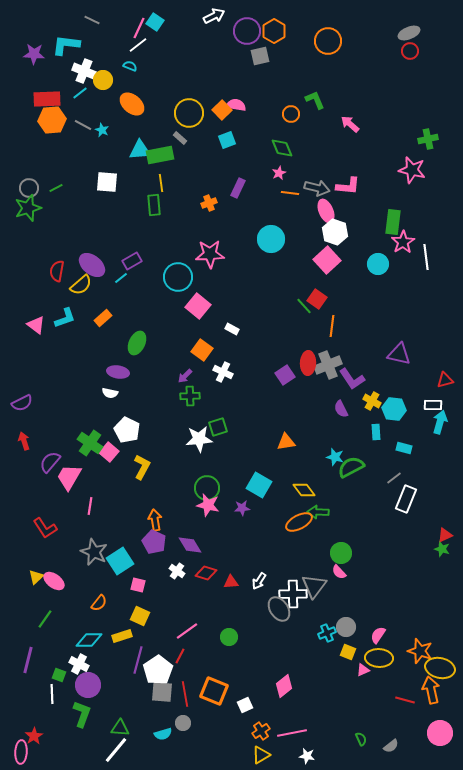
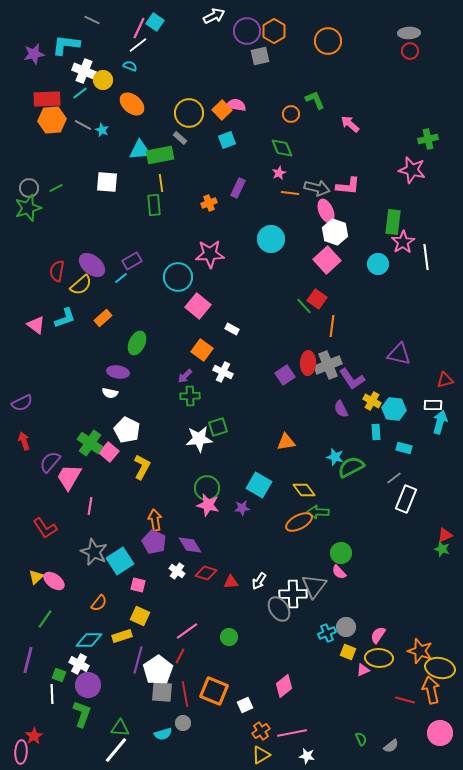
gray ellipse at (409, 33): rotated 20 degrees clockwise
purple star at (34, 54): rotated 15 degrees counterclockwise
